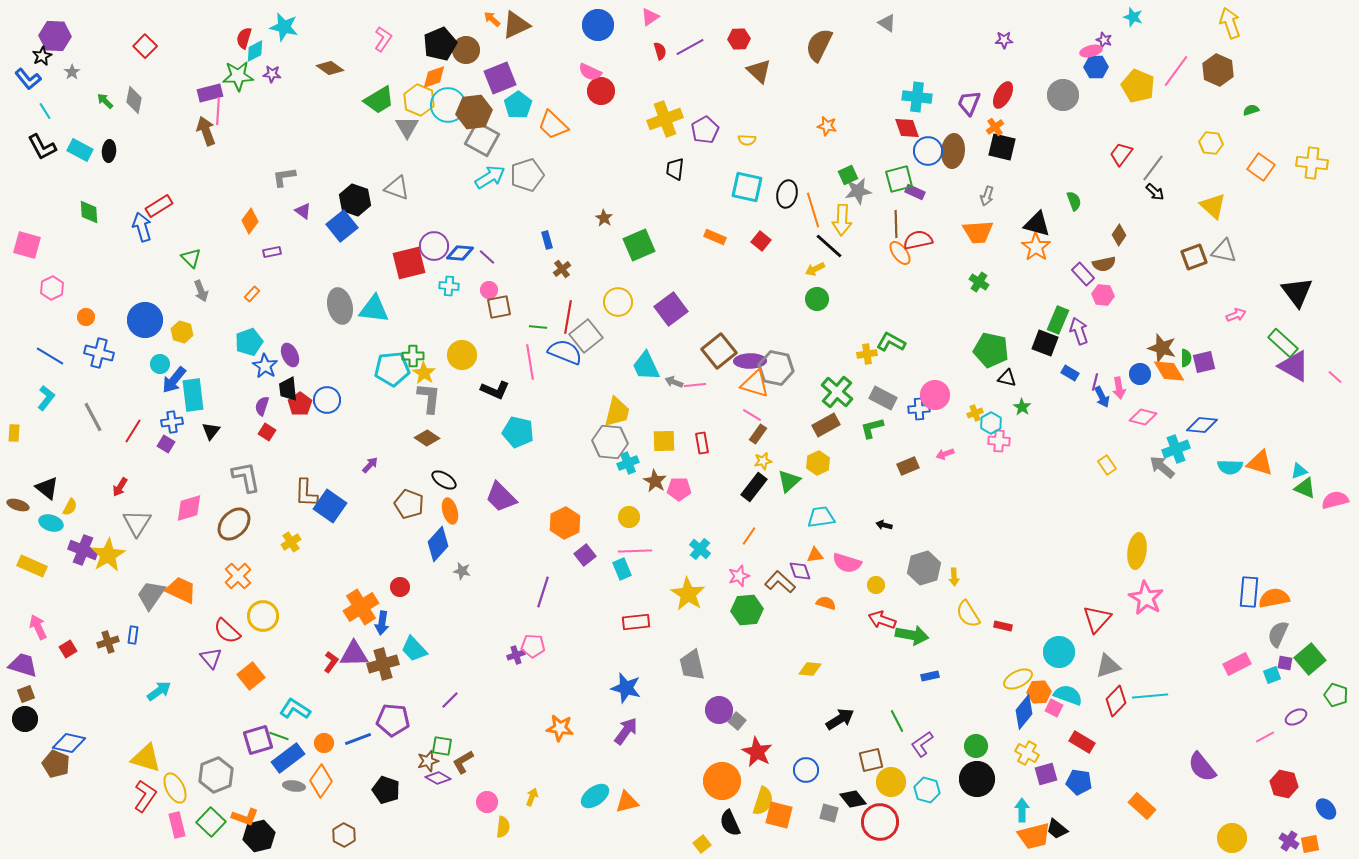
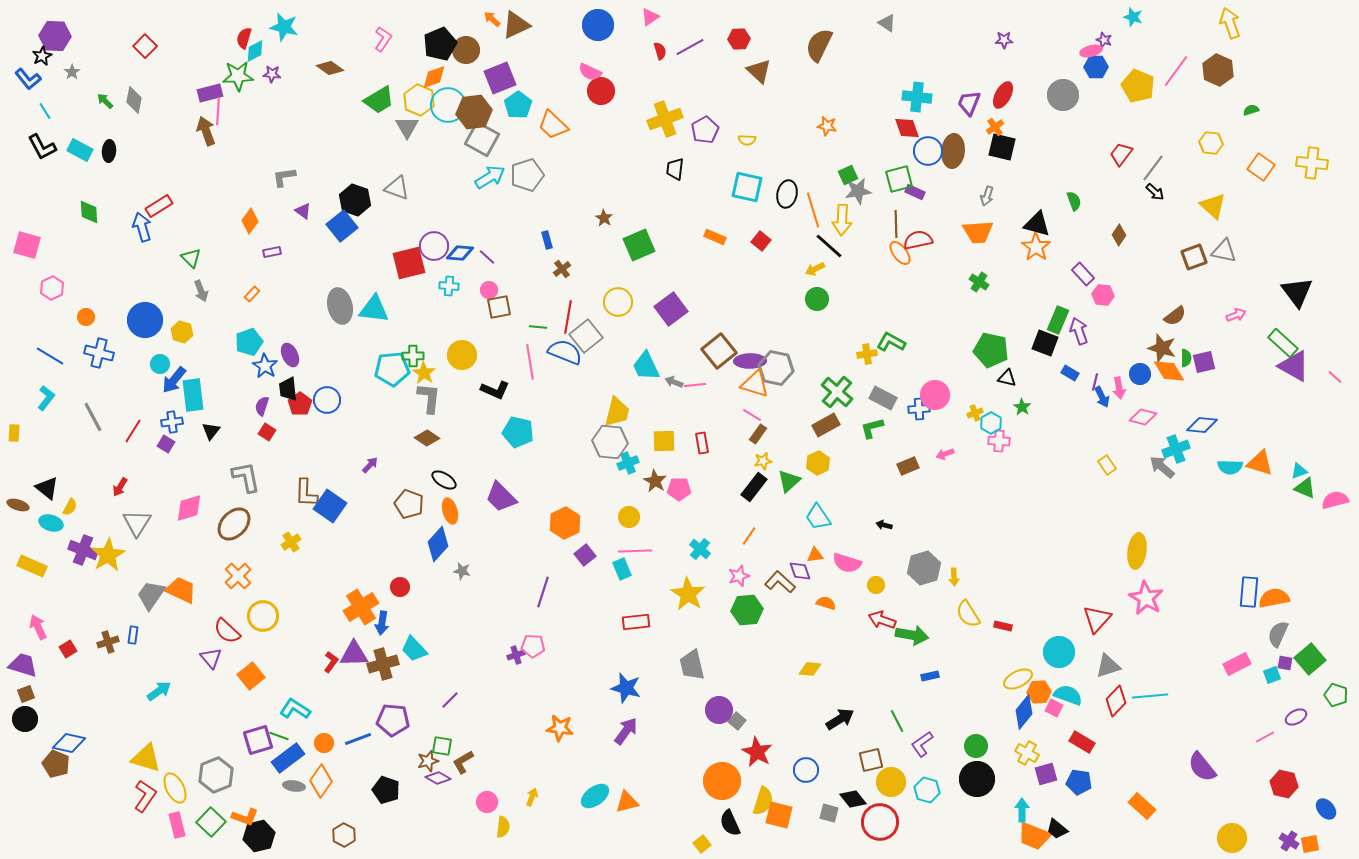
brown semicircle at (1104, 264): moved 71 px right, 52 px down; rotated 25 degrees counterclockwise
cyan trapezoid at (821, 517): moved 3 px left; rotated 116 degrees counterclockwise
orange trapezoid at (1034, 836): rotated 36 degrees clockwise
